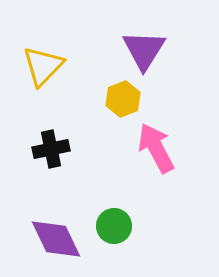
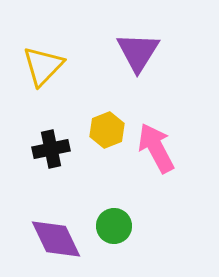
purple triangle: moved 6 px left, 2 px down
yellow hexagon: moved 16 px left, 31 px down
